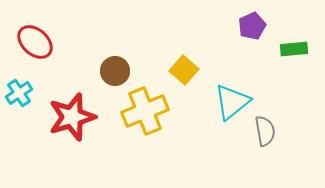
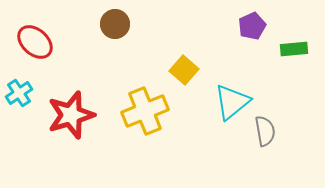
brown circle: moved 47 px up
red star: moved 1 px left, 2 px up
